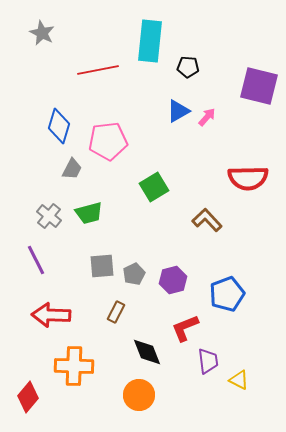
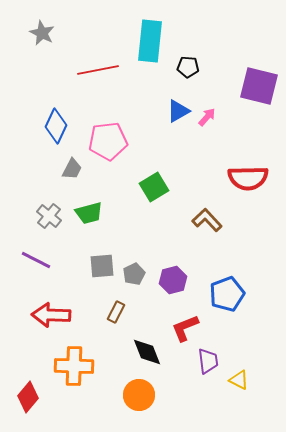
blue diamond: moved 3 px left; rotated 8 degrees clockwise
purple line: rotated 36 degrees counterclockwise
